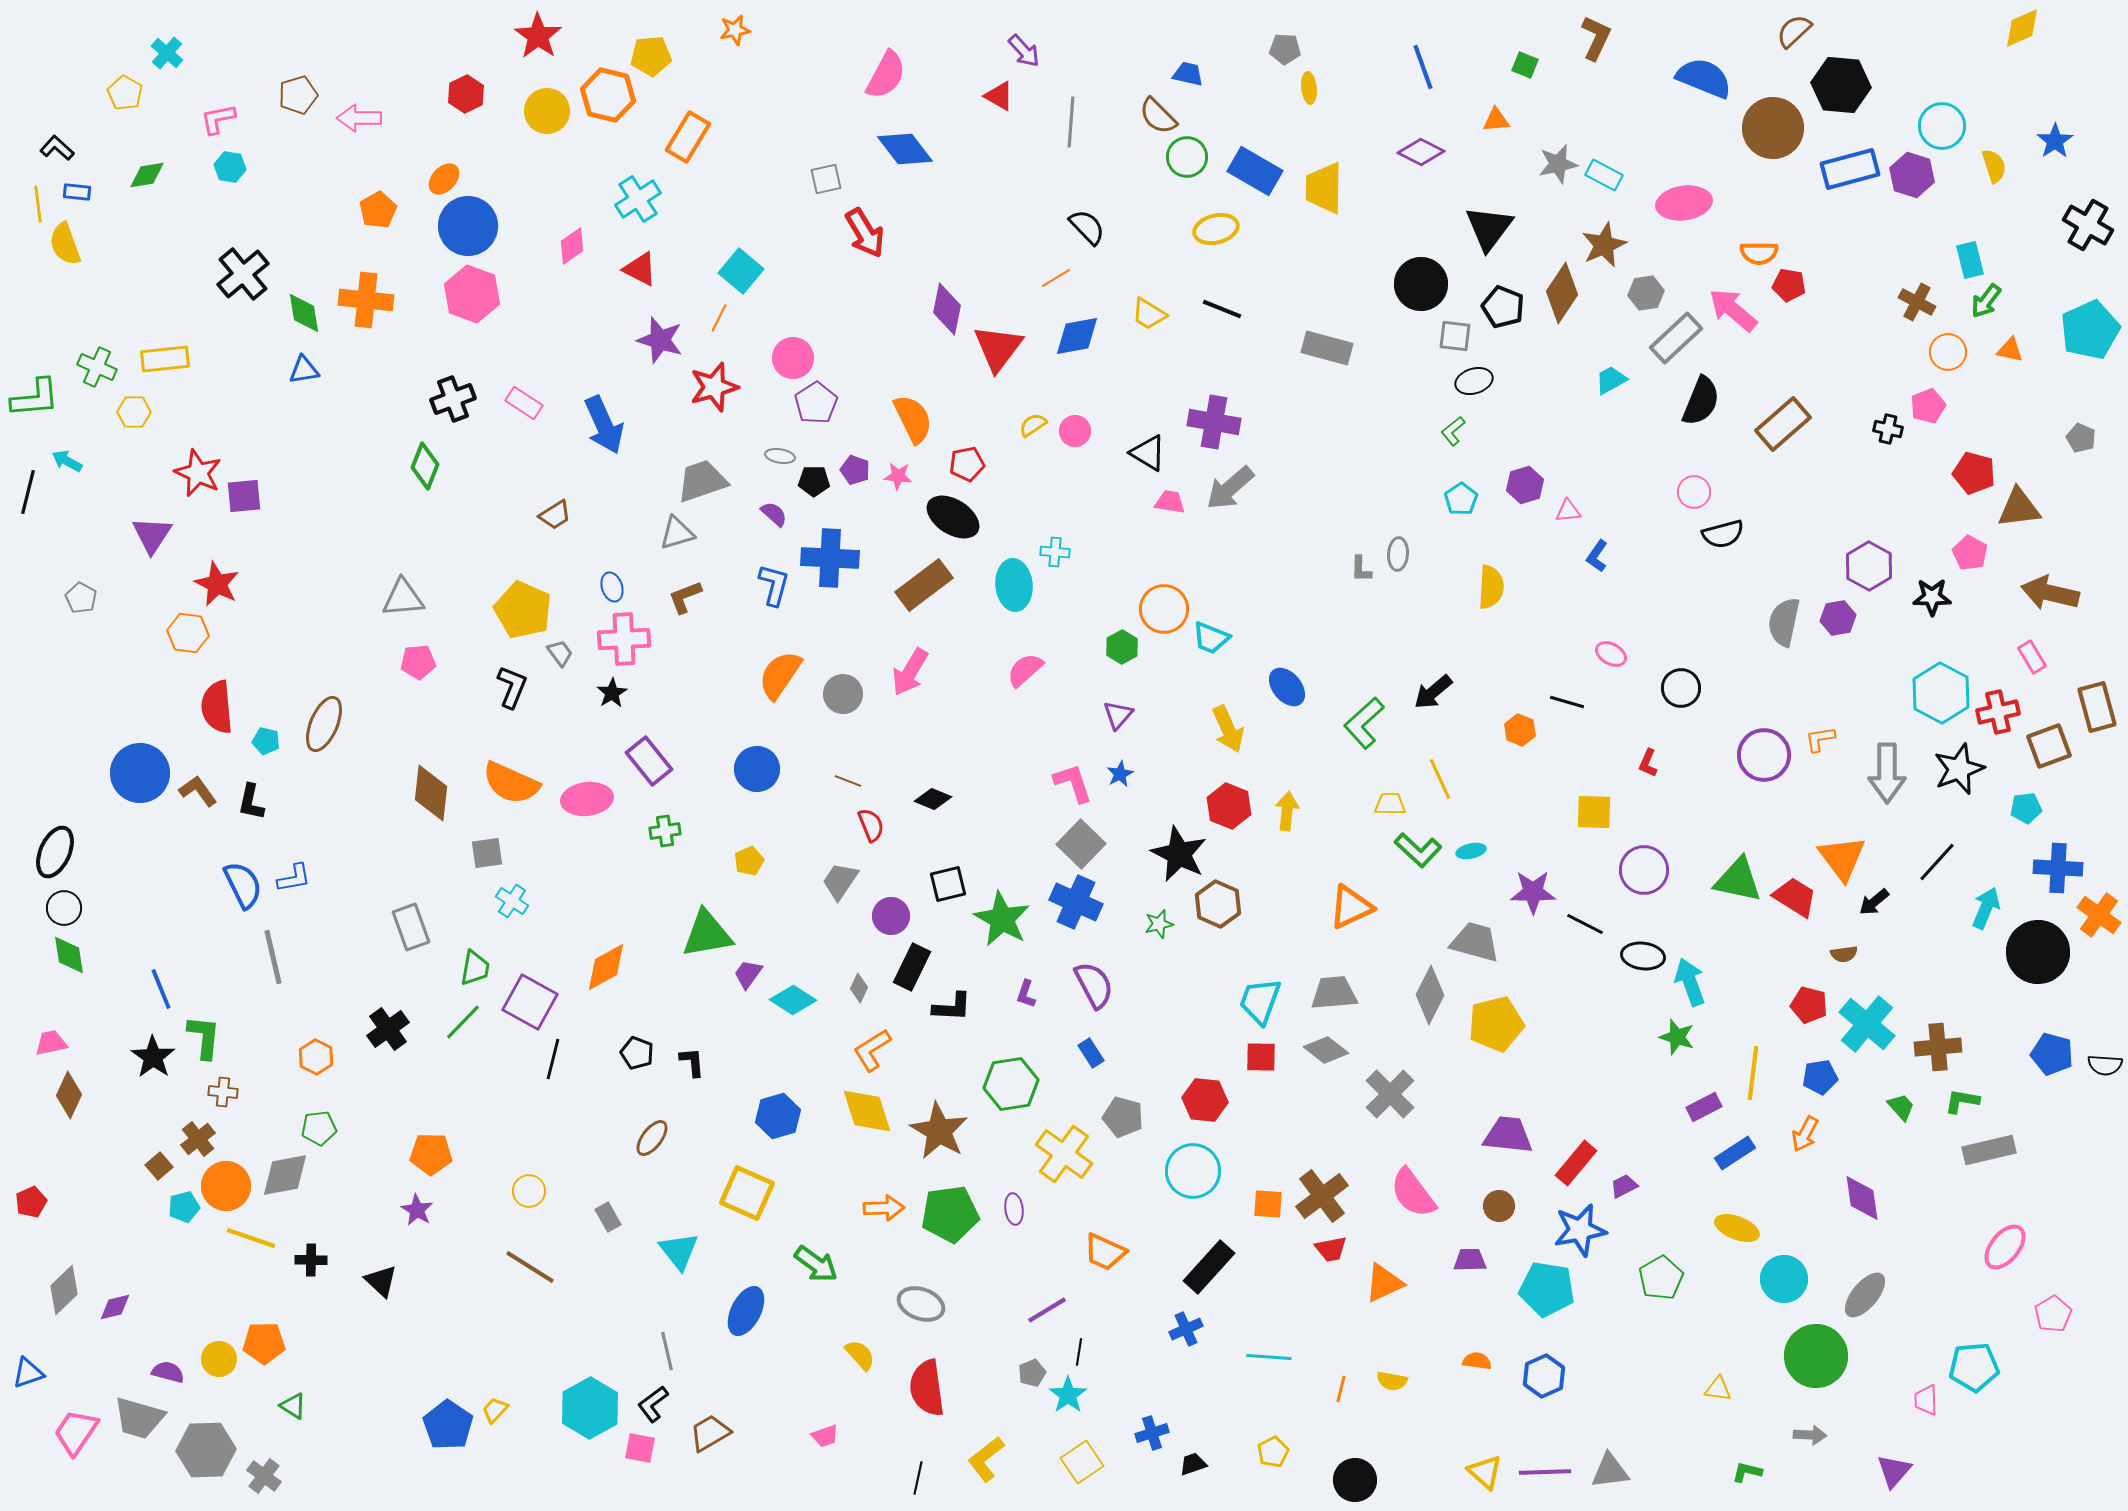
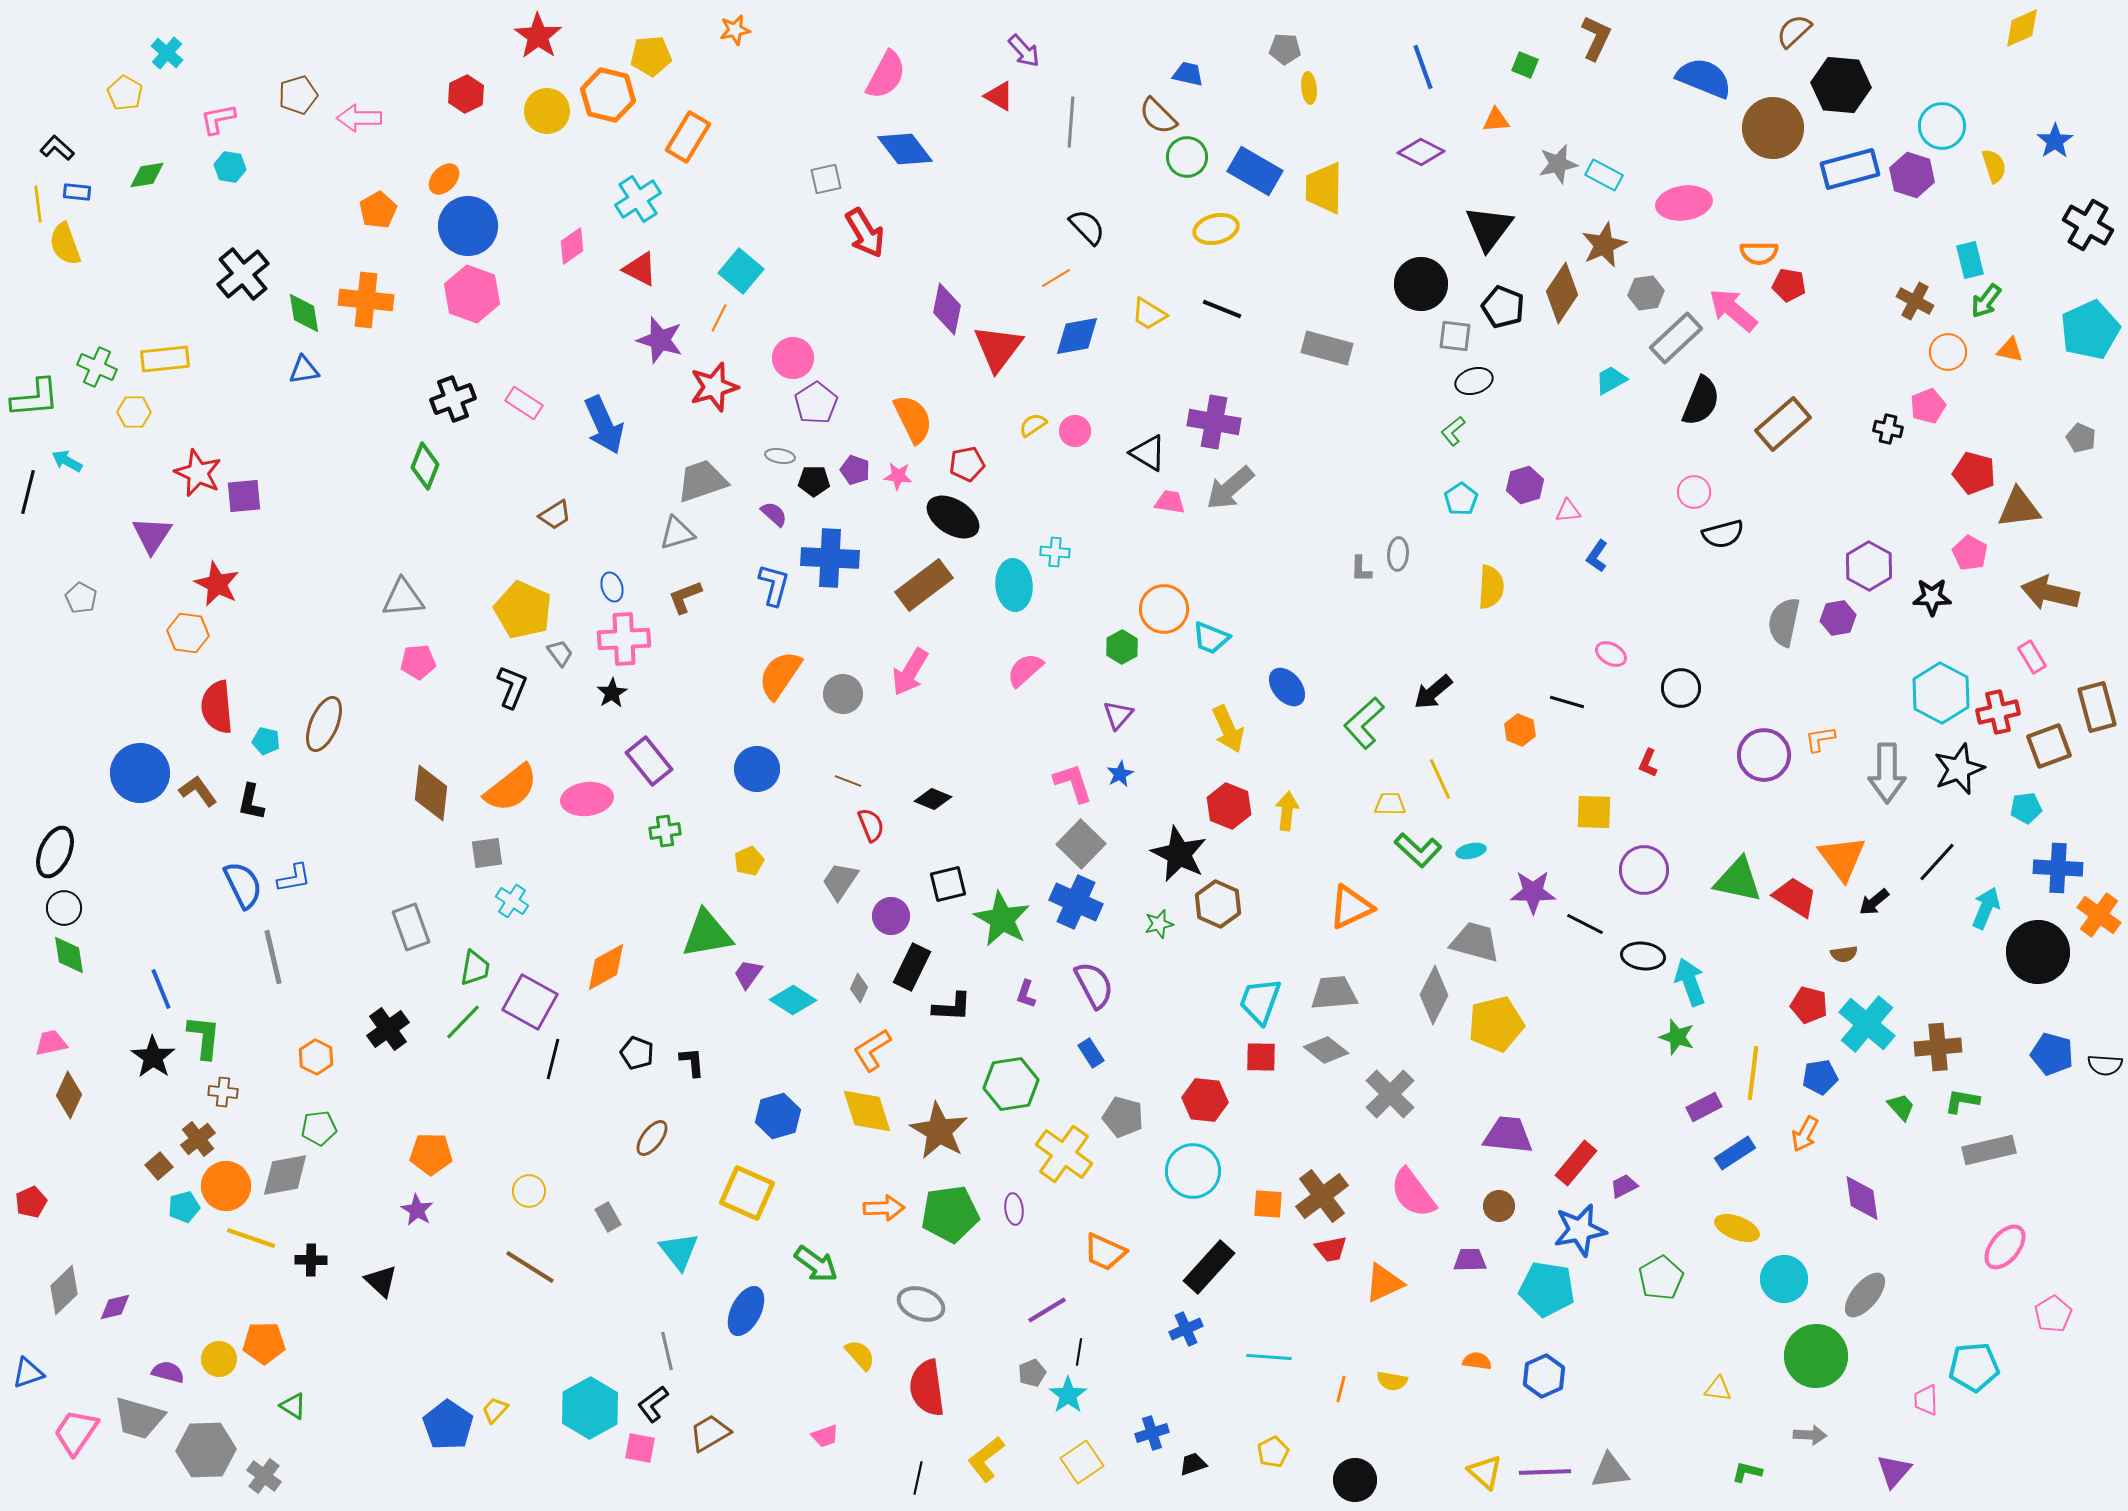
brown cross at (1917, 302): moved 2 px left, 1 px up
orange semicircle at (511, 783): moved 5 px down; rotated 62 degrees counterclockwise
gray diamond at (1430, 995): moved 4 px right
